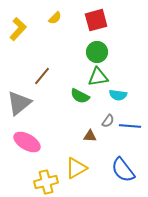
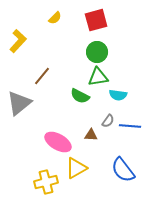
yellow L-shape: moved 12 px down
brown triangle: moved 1 px right, 1 px up
pink ellipse: moved 31 px right
